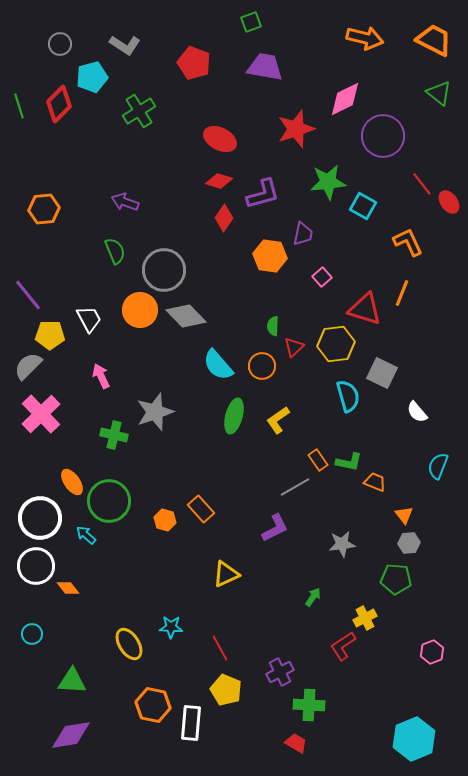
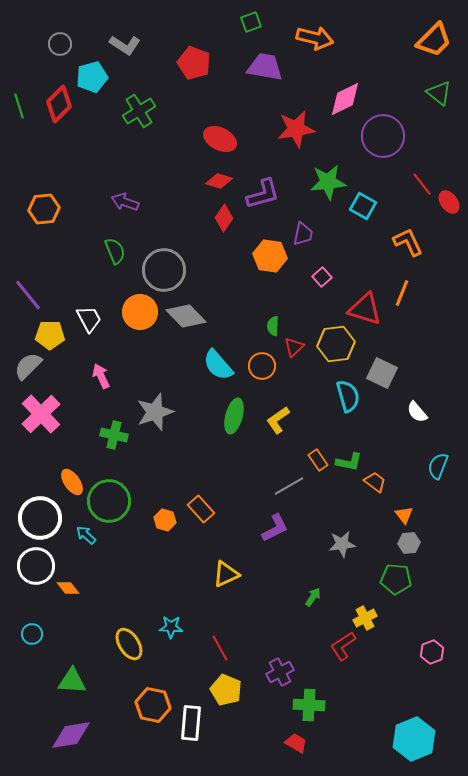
orange arrow at (365, 38): moved 50 px left
orange trapezoid at (434, 40): rotated 108 degrees clockwise
red star at (296, 129): rotated 9 degrees clockwise
orange circle at (140, 310): moved 2 px down
orange trapezoid at (375, 482): rotated 15 degrees clockwise
gray line at (295, 487): moved 6 px left, 1 px up
